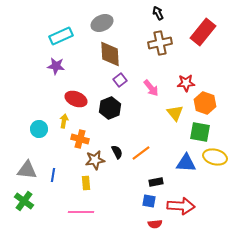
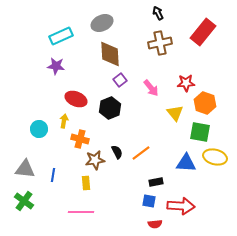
gray triangle: moved 2 px left, 1 px up
